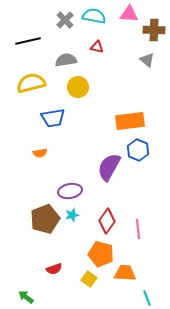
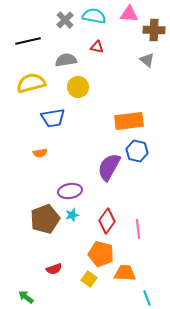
orange rectangle: moved 1 px left
blue hexagon: moved 1 px left, 1 px down; rotated 10 degrees counterclockwise
